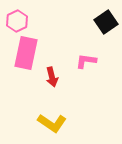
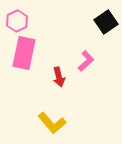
pink rectangle: moved 2 px left
pink L-shape: rotated 130 degrees clockwise
red arrow: moved 7 px right
yellow L-shape: rotated 16 degrees clockwise
